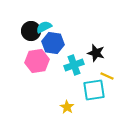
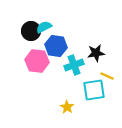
blue hexagon: moved 3 px right, 3 px down
black star: rotated 24 degrees counterclockwise
pink hexagon: rotated 15 degrees clockwise
